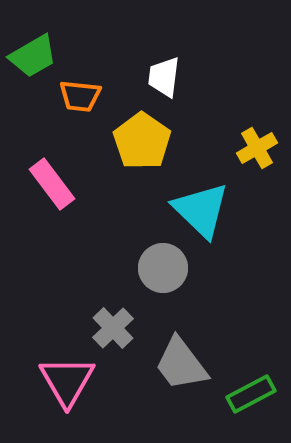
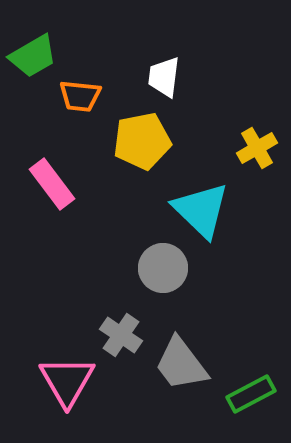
yellow pentagon: rotated 26 degrees clockwise
gray cross: moved 8 px right, 7 px down; rotated 12 degrees counterclockwise
